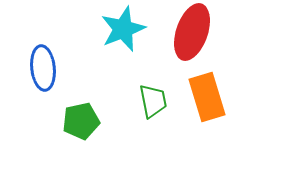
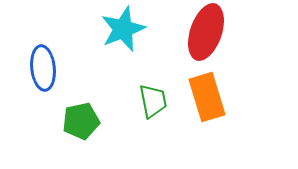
red ellipse: moved 14 px right
